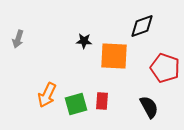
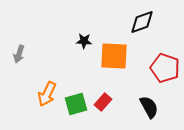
black diamond: moved 4 px up
gray arrow: moved 1 px right, 15 px down
orange arrow: moved 1 px up
red rectangle: moved 1 px right, 1 px down; rotated 36 degrees clockwise
